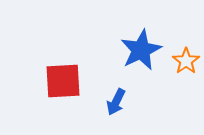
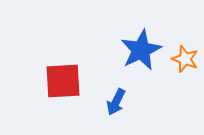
orange star: moved 1 px left, 2 px up; rotated 16 degrees counterclockwise
